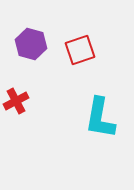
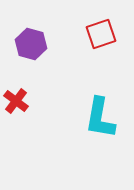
red square: moved 21 px right, 16 px up
red cross: rotated 25 degrees counterclockwise
